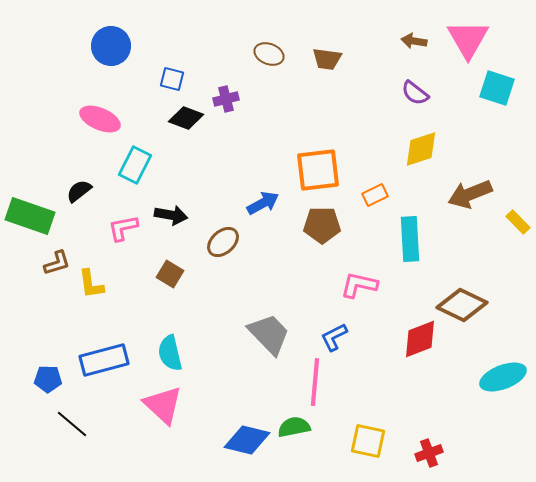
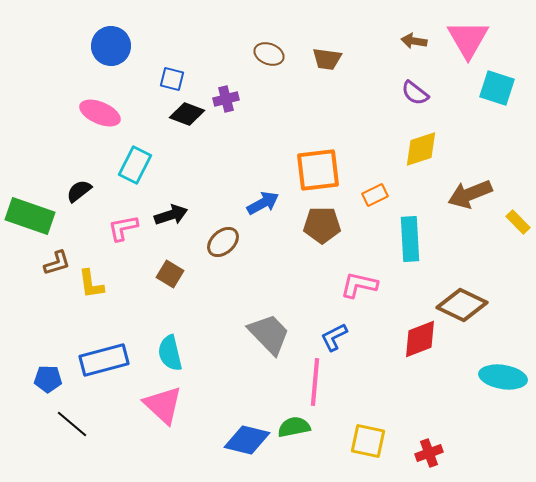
black diamond at (186, 118): moved 1 px right, 4 px up
pink ellipse at (100, 119): moved 6 px up
black arrow at (171, 215): rotated 28 degrees counterclockwise
cyan ellipse at (503, 377): rotated 30 degrees clockwise
